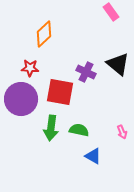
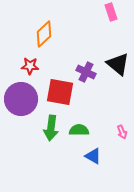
pink rectangle: rotated 18 degrees clockwise
red star: moved 2 px up
green semicircle: rotated 12 degrees counterclockwise
